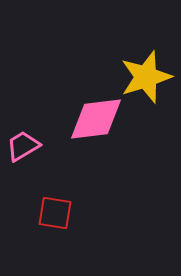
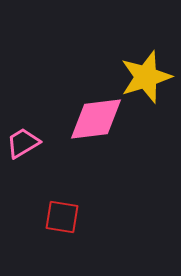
pink trapezoid: moved 3 px up
red square: moved 7 px right, 4 px down
